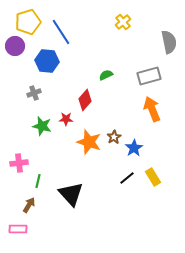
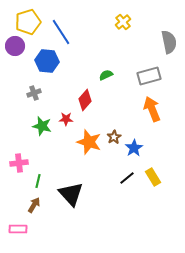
brown arrow: moved 5 px right
